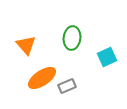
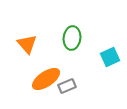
orange triangle: moved 1 px right, 1 px up
cyan square: moved 3 px right
orange ellipse: moved 4 px right, 1 px down
